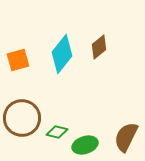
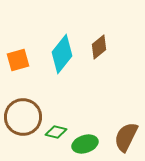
brown circle: moved 1 px right, 1 px up
green diamond: moved 1 px left
green ellipse: moved 1 px up
